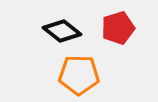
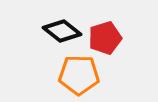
red pentagon: moved 13 px left, 10 px down
